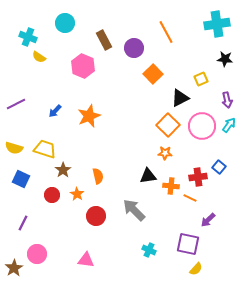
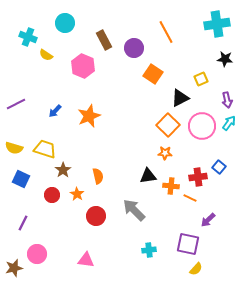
yellow semicircle at (39, 57): moved 7 px right, 2 px up
orange square at (153, 74): rotated 12 degrees counterclockwise
cyan arrow at (229, 125): moved 2 px up
cyan cross at (149, 250): rotated 32 degrees counterclockwise
brown star at (14, 268): rotated 18 degrees clockwise
